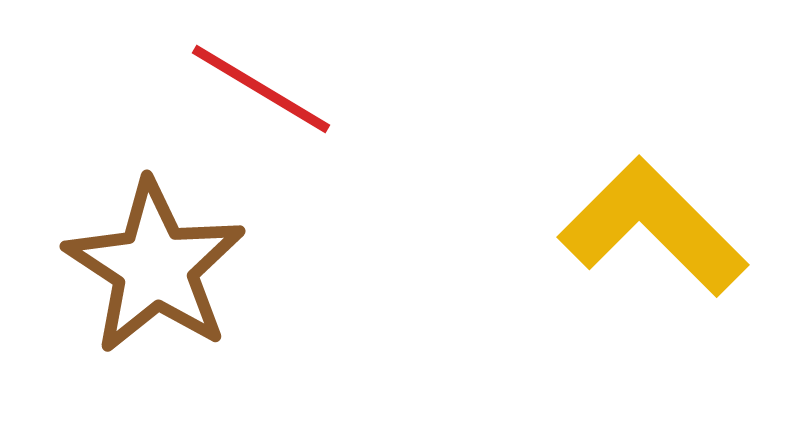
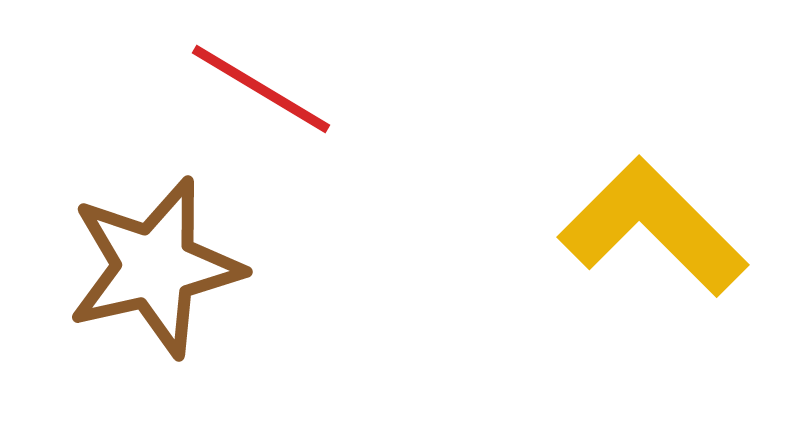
brown star: rotated 26 degrees clockwise
